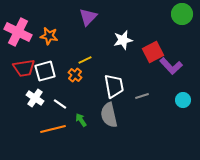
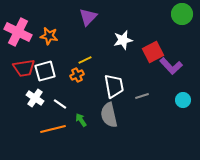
orange cross: moved 2 px right; rotated 24 degrees clockwise
